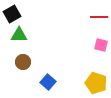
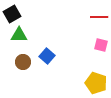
blue square: moved 1 px left, 26 px up
